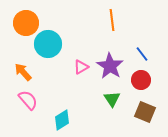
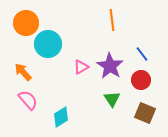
brown square: moved 1 px down
cyan diamond: moved 1 px left, 3 px up
